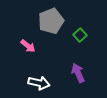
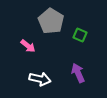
gray pentagon: rotated 20 degrees counterclockwise
green square: rotated 24 degrees counterclockwise
white arrow: moved 1 px right, 4 px up
